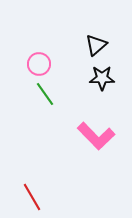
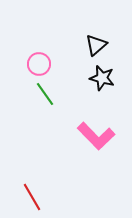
black star: rotated 15 degrees clockwise
